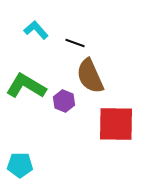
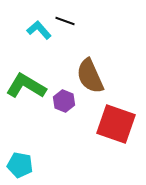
cyan L-shape: moved 3 px right
black line: moved 10 px left, 22 px up
red square: rotated 18 degrees clockwise
cyan pentagon: rotated 10 degrees clockwise
